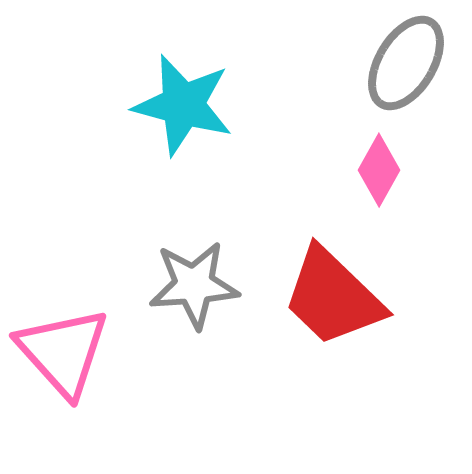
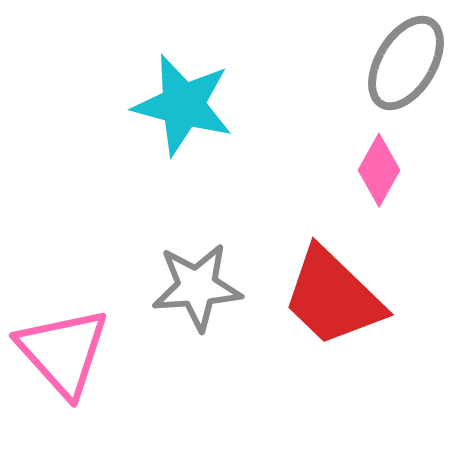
gray star: moved 3 px right, 2 px down
